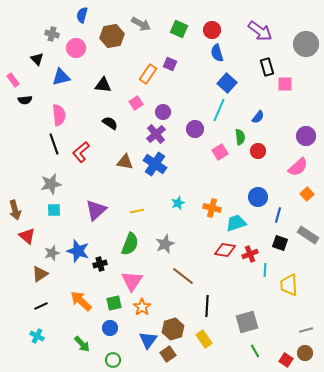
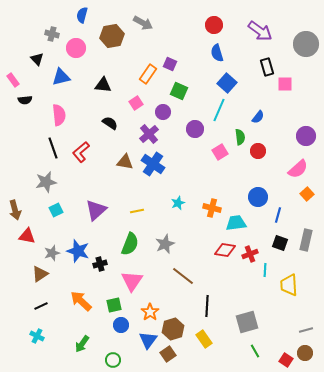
gray arrow at (141, 24): moved 2 px right, 1 px up
green square at (179, 29): moved 62 px down
red circle at (212, 30): moved 2 px right, 5 px up
purple cross at (156, 134): moved 7 px left
black line at (54, 144): moved 1 px left, 4 px down
blue cross at (155, 164): moved 2 px left
pink semicircle at (298, 167): moved 2 px down
gray star at (51, 184): moved 5 px left, 2 px up
cyan square at (54, 210): moved 2 px right; rotated 24 degrees counterclockwise
cyan trapezoid at (236, 223): rotated 10 degrees clockwise
gray rectangle at (308, 235): moved 2 px left, 5 px down; rotated 70 degrees clockwise
red triangle at (27, 236): rotated 30 degrees counterclockwise
green square at (114, 303): moved 2 px down
orange star at (142, 307): moved 8 px right, 5 px down
blue circle at (110, 328): moved 11 px right, 3 px up
green arrow at (82, 344): rotated 78 degrees clockwise
